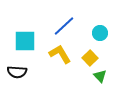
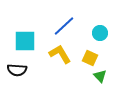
yellow square: rotated 21 degrees counterclockwise
black semicircle: moved 2 px up
